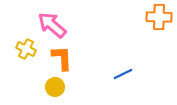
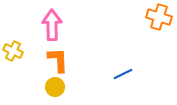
orange cross: rotated 15 degrees clockwise
pink arrow: rotated 48 degrees clockwise
yellow cross: moved 13 px left, 2 px down
orange L-shape: moved 4 px left, 2 px down
